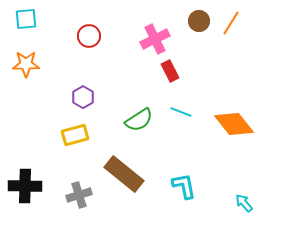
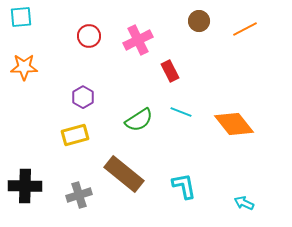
cyan square: moved 5 px left, 2 px up
orange line: moved 14 px right, 6 px down; rotated 30 degrees clockwise
pink cross: moved 17 px left, 1 px down
orange star: moved 2 px left, 3 px down
cyan arrow: rotated 24 degrees counterclockwise
